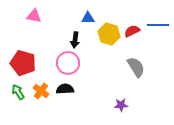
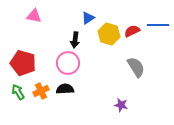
blue triangle: rotated 32 degrees counterclockwise
orange cross: rotated 28 degrees clockwise
purple star: rotated 16 degrees clockwise
